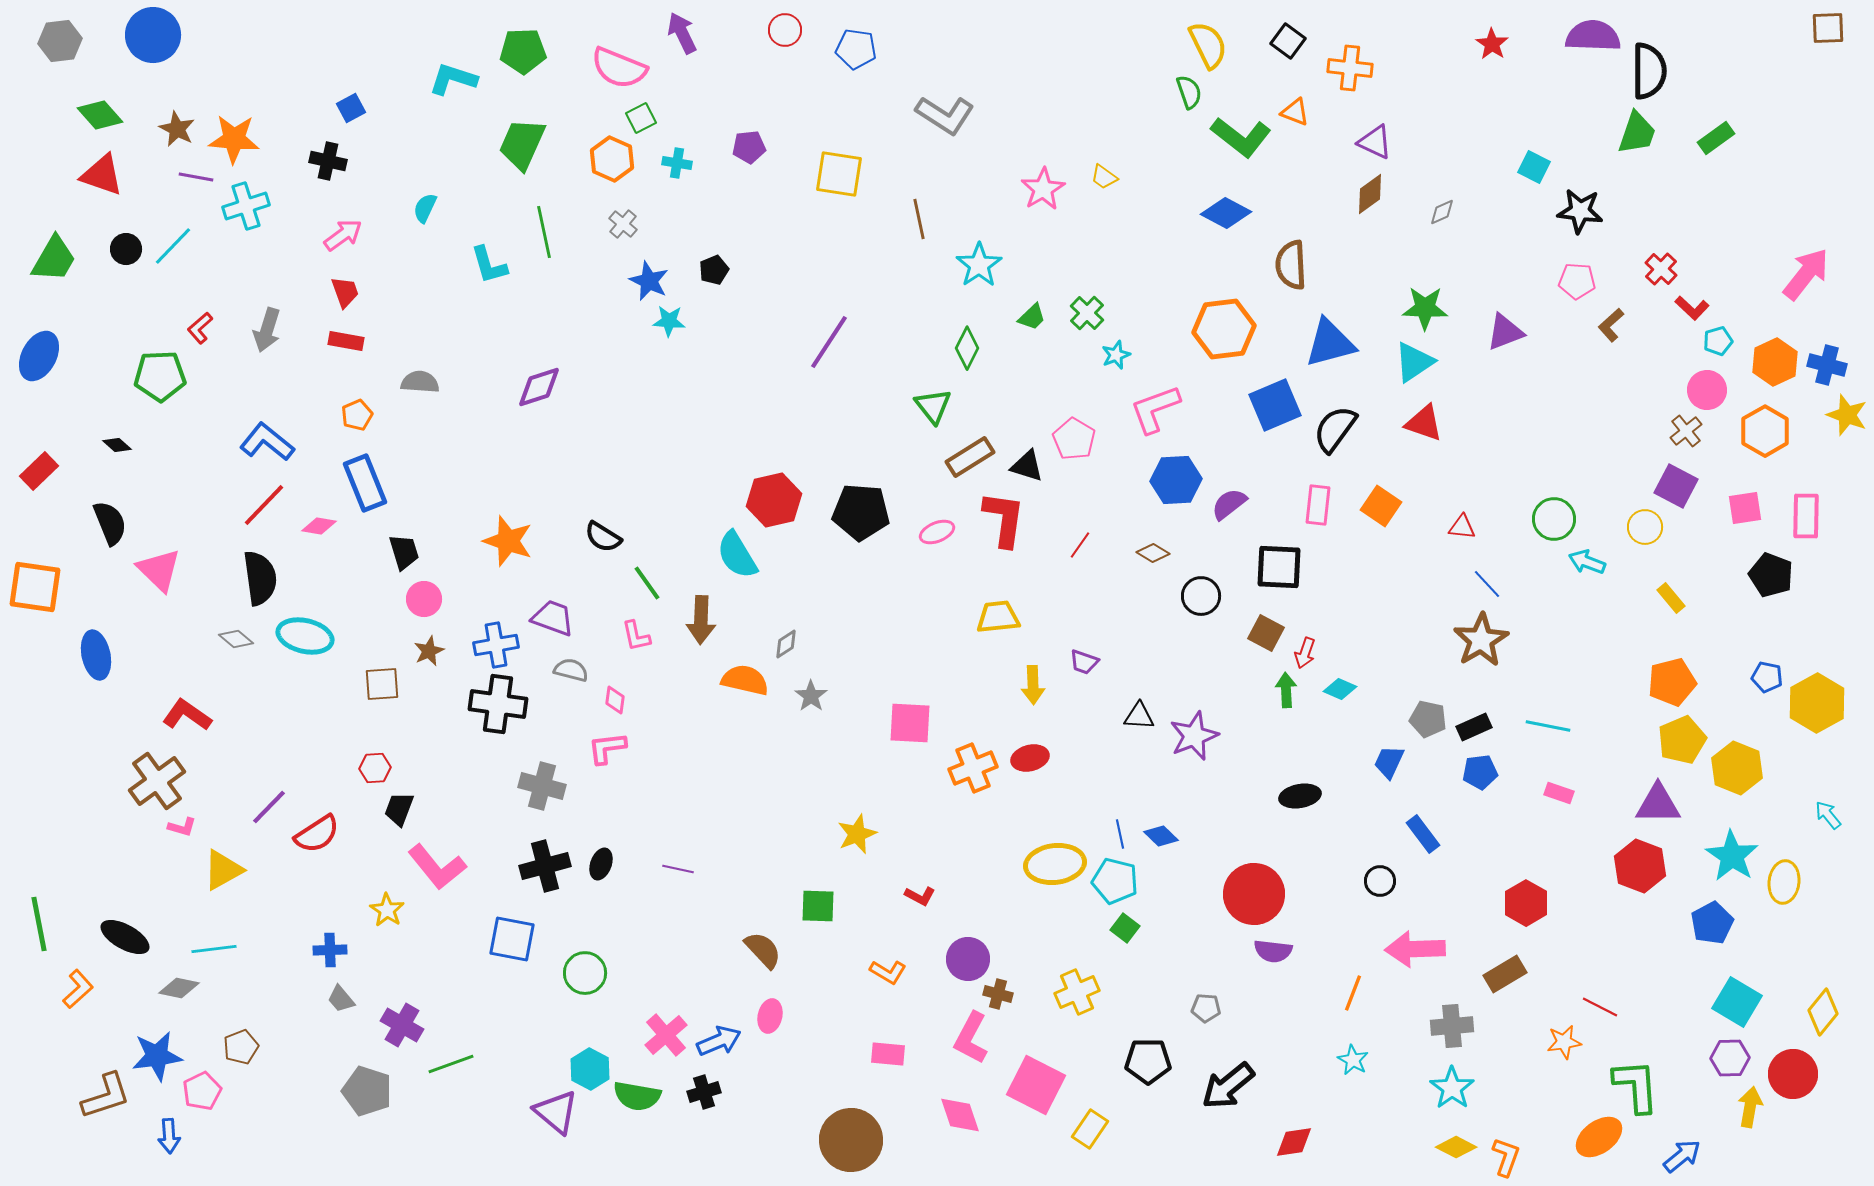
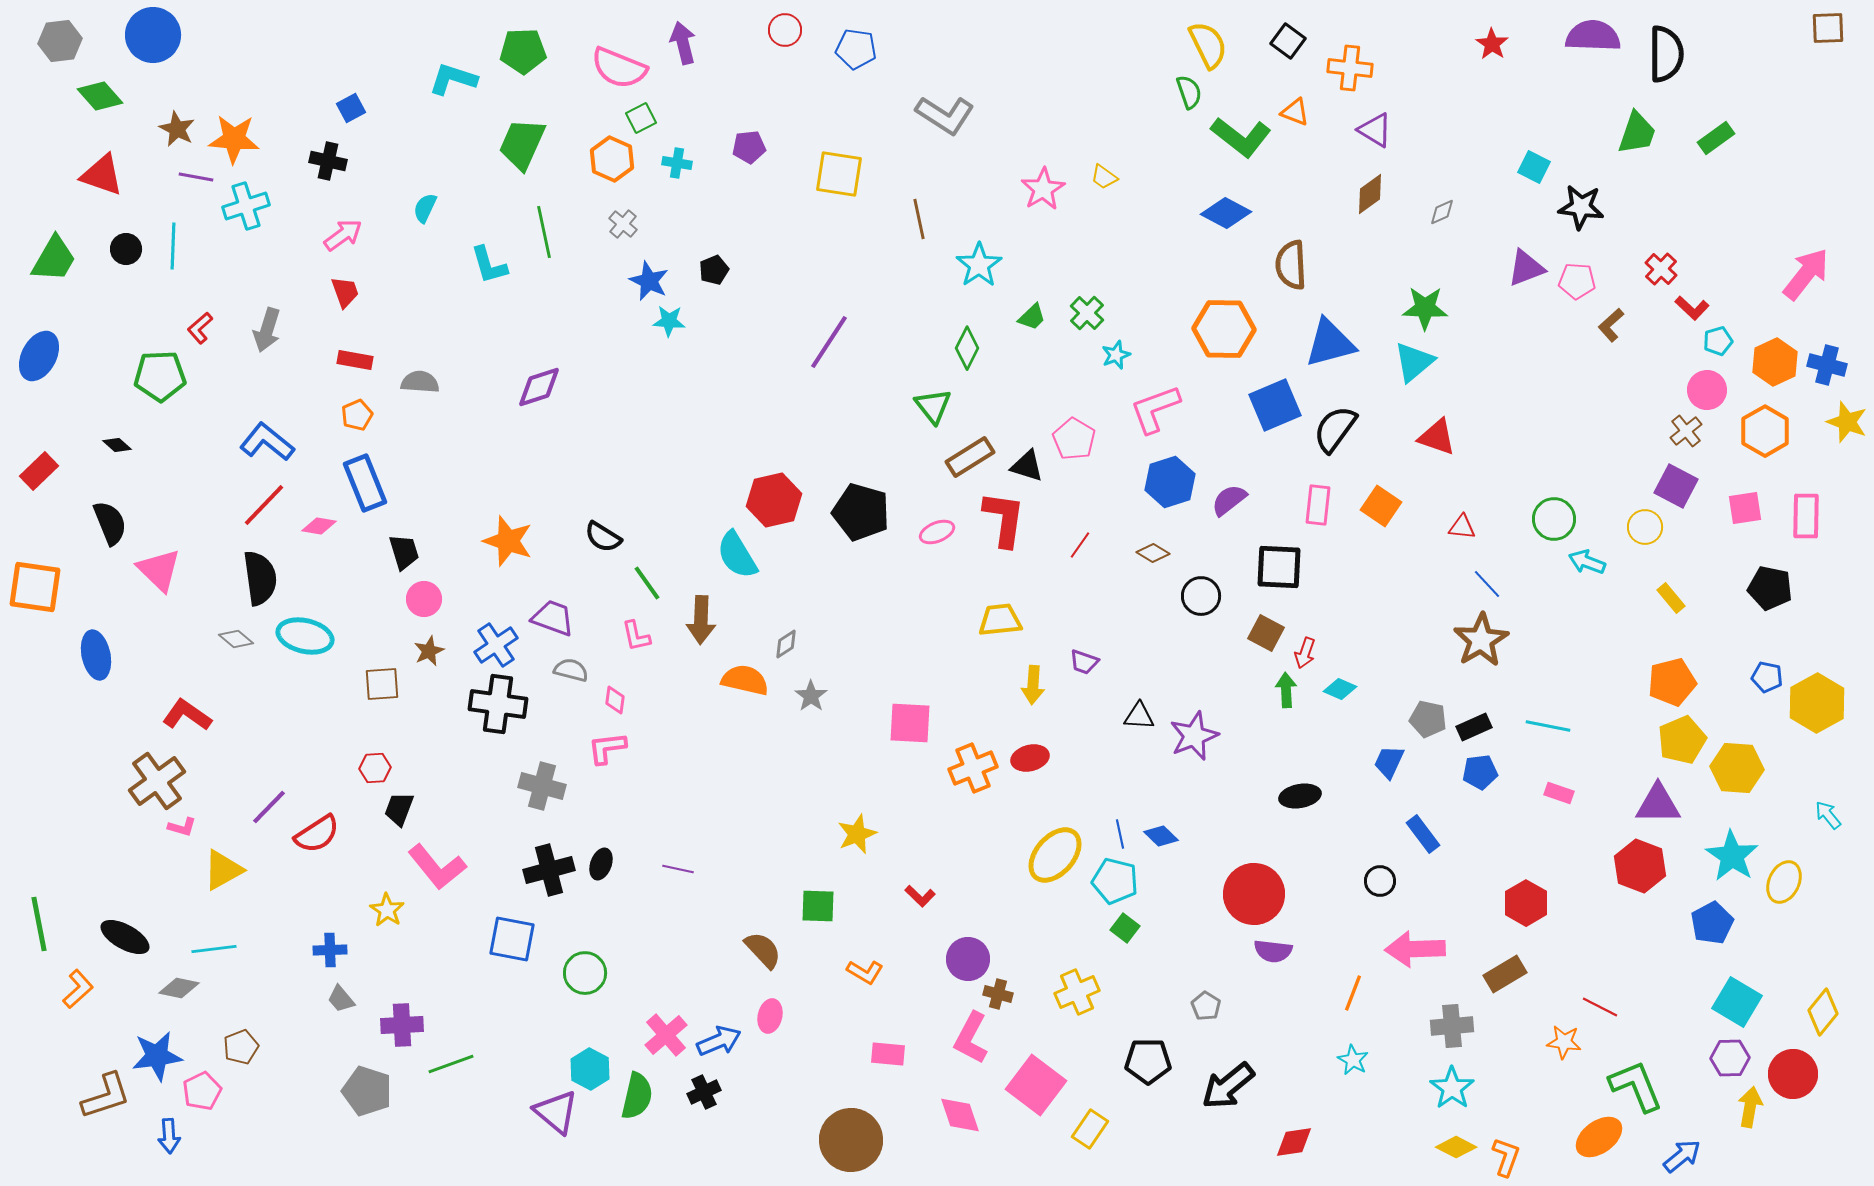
purple arrow at (682, 33): moved 1 px right, 10 px down; rotated 12 degrees clockwise
black semicircle at (1649, 71): moved 17 px right, 17 px up
green diamond at (100, 115): moved 19 px up
purple triangle at (1375, 142): moved 12 px up; rotated 6 degrees clockwise
black star at (1580, 211): moved 1 px right, 4 px up
cyan line at (173, 246): rotated 42 degrees counterclockwise
orange hexagon at (1224, 329): rotated 8 degrees clockwise
purple triangle at (1505, 332): moved 21 px right, 64 px up
red rectangle at (346, 341): moved 9 px right, 19 px down
cyan triangle at (1414, 362): rotated 6 degrees counterclockwise
yellow star at (1847, 415): moved 7 px down
red triangle at (1424, 423): moved 13 px right, 14 px down
blue hexagon at (1176, 480): moved 6 px left, 2 px down; rotated 15 degrees counterclockwise
purple semicircle at (1229, 504): moved 4 px up
black pentagon at (861, 512): rotated 12 degrees clockwise
black pentagon at (1771, 575): moved 1 px left, 13 px down; rotated 9 degrees counterclockwise
yellow trapezoid at (998, 617): moved 2 px right, 3 px down
blue cross at (496, 645): rotated 24 degrees counterclockwise
yellow arrow at (1033, 685): rotated 6 degrees clockwise
yellow hexagon at (1737, 768): rotated 18 degrees counterclockwise
yellow ellipse at (1055, 864): moved 9 px up; rotated 42 degrees counterclockwise
black cross at (545, 866): moved 4 px right, 4 px down
yellow ellipse at (1784, 882): rotated 18 degrees clockwise
red L-shape at (920, 896): rotated 16 degrees clockwise
orange L-shape at (888, 972): moved 23 px left
gray pentagon at (1206, 1008): moved 2 px up; rotated 28 degrees clockwise
purple cross at (402, 1025): rotated 33 degrees counterclockwise
orange star at (1564, 1042): rotated 16 degrees clockwise
pink square at (1036, 1085): rotated 10 degrees clockwise
green L-shape at (1636, 1086): rotated 18 degrees counterclockwise
black cross at (704, 1092): rotated 8 degrees counterclockwise
green semicircle at (637, 1096): rotated 87 degrees counterclockwise
